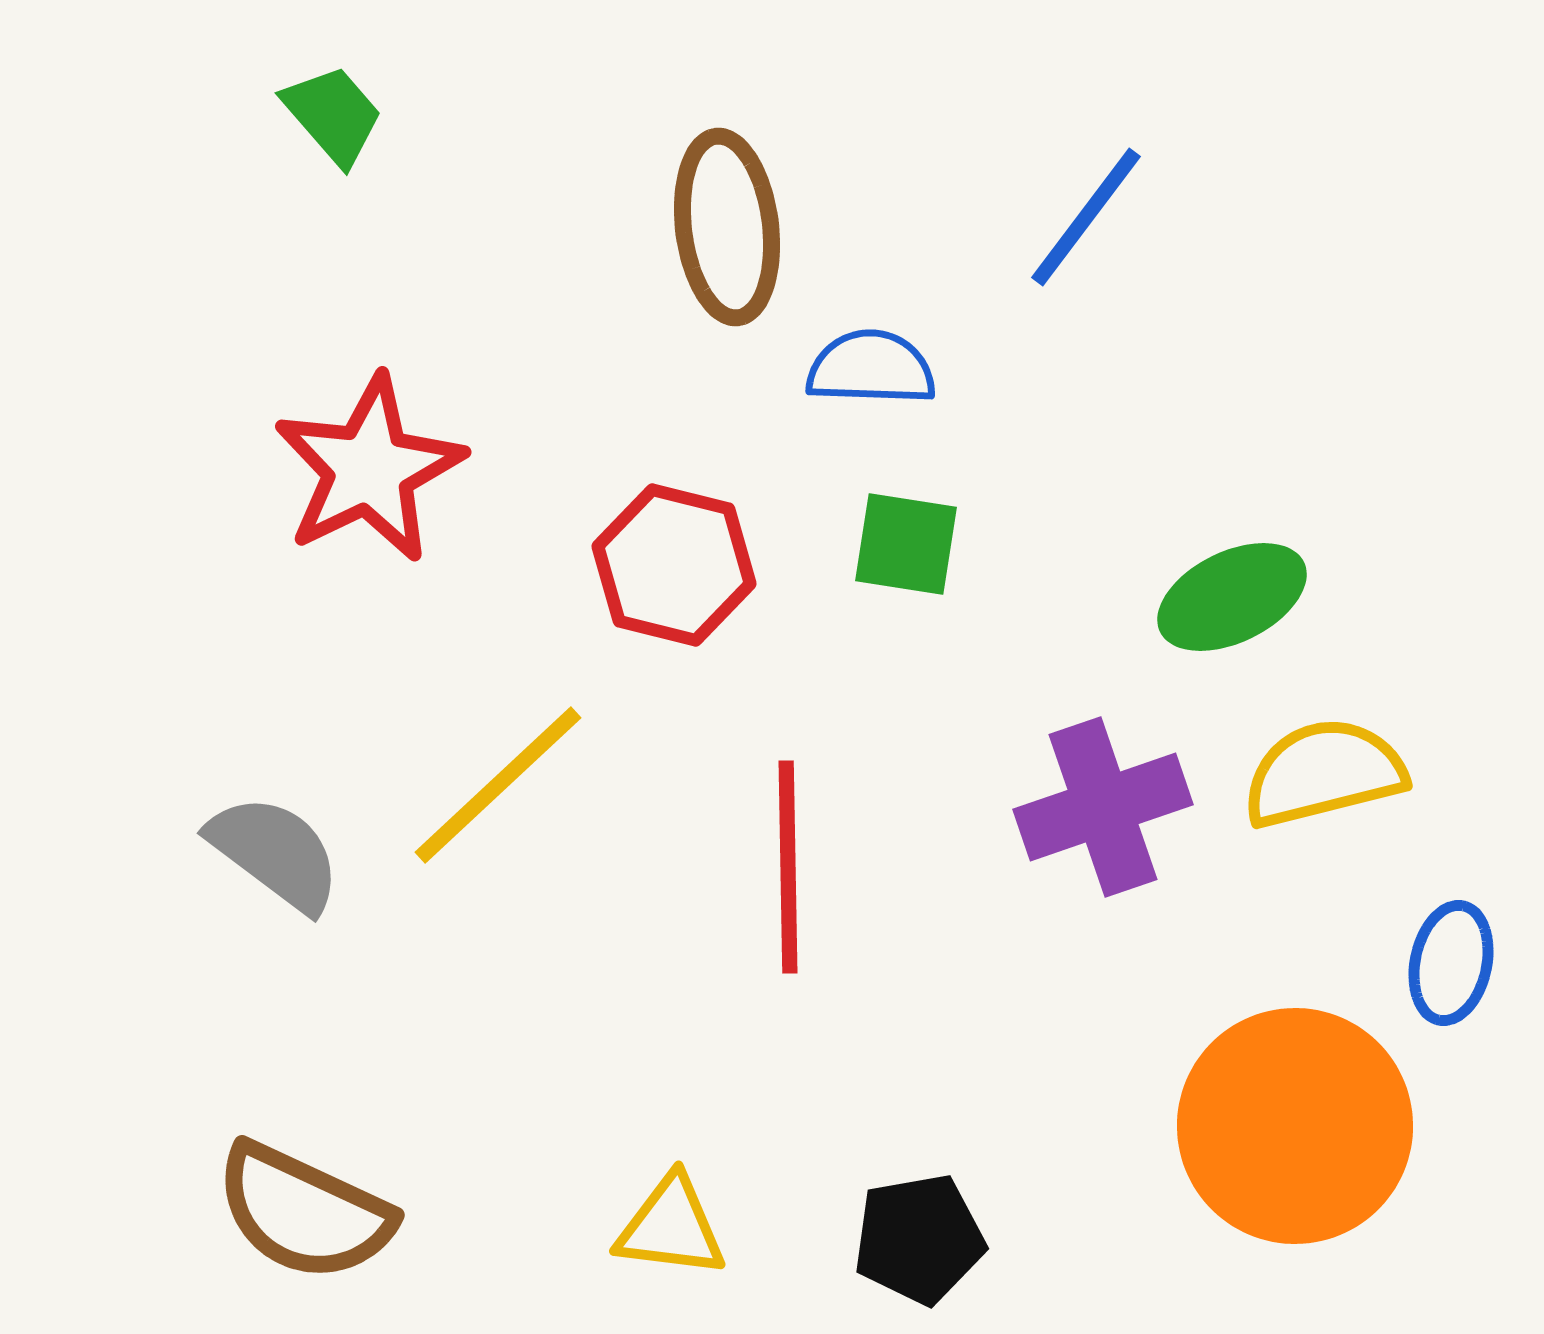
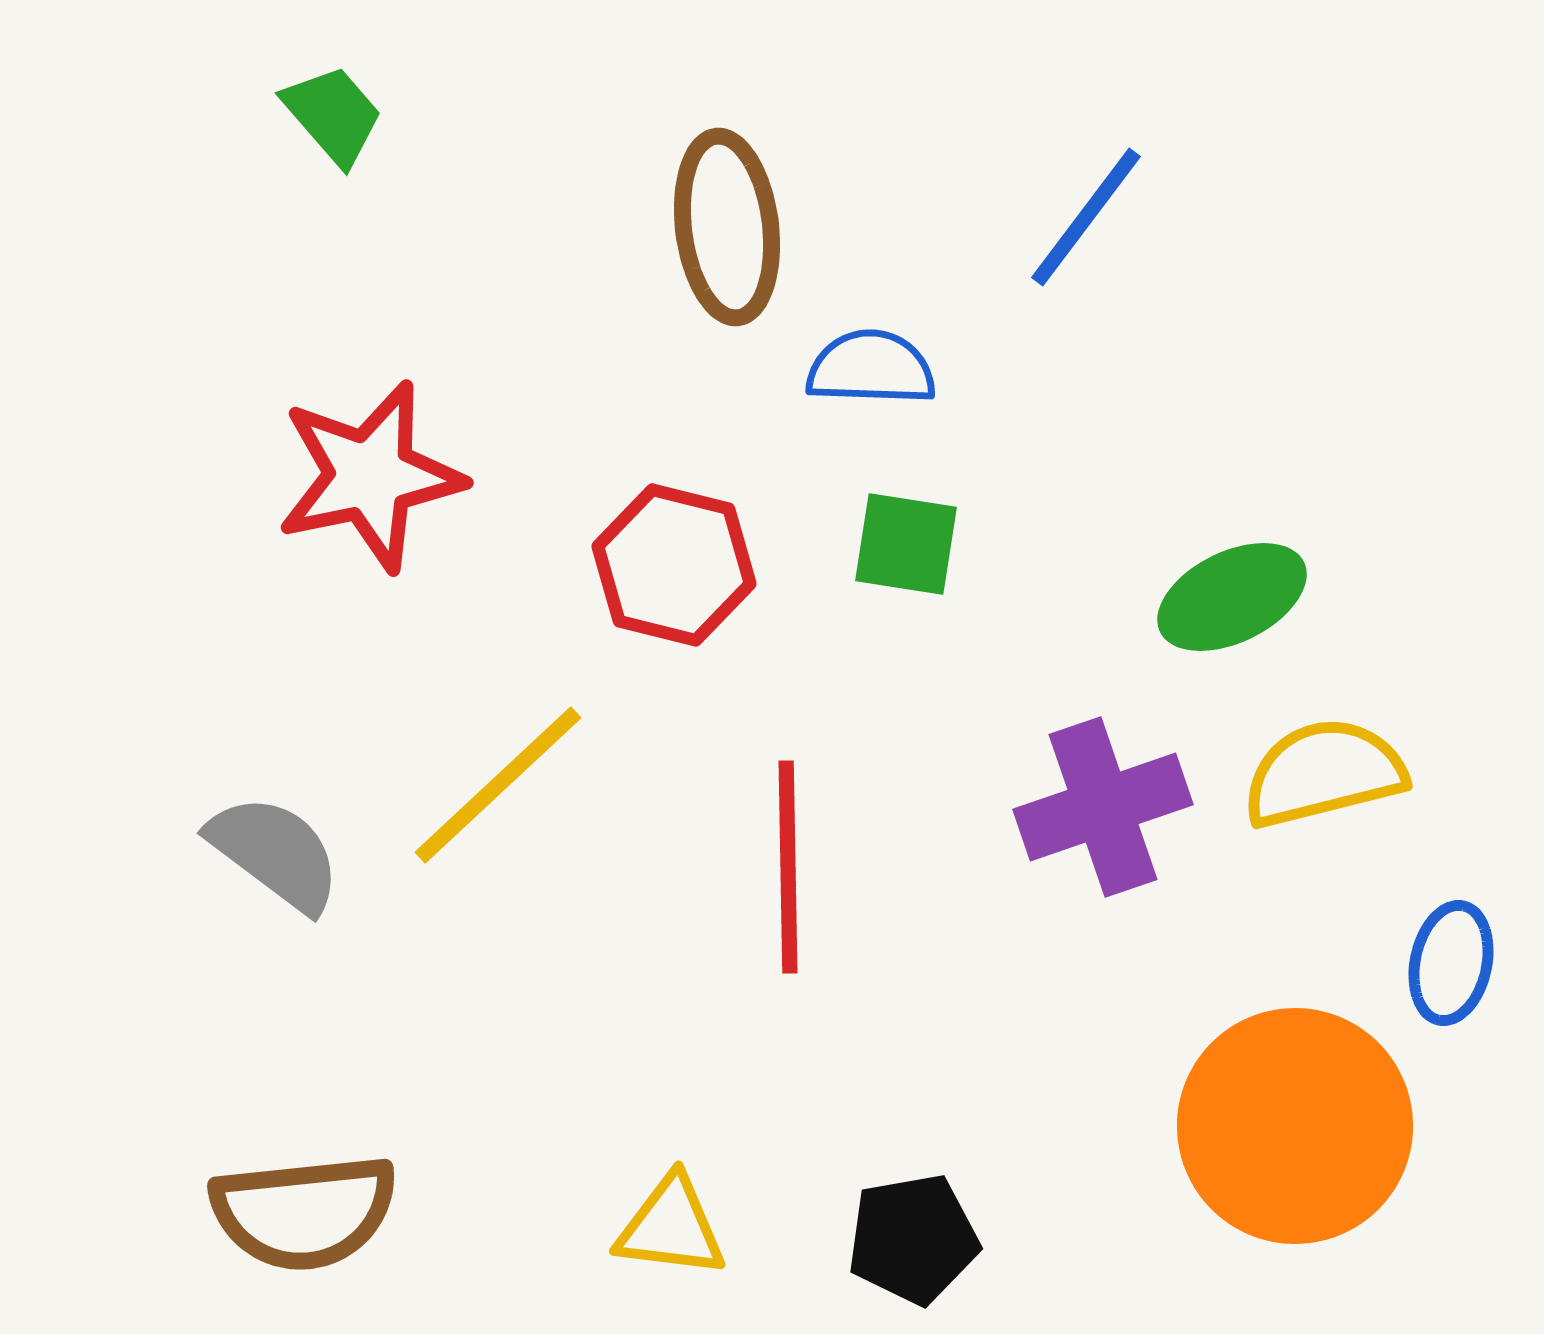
red star: moved 1 px right, 7 px down; rotated 14 degrees clockwise
brown semicircle: rotated 31 degrees counterclockwise
black pentagon: moved 6 px left
